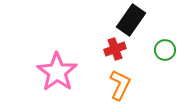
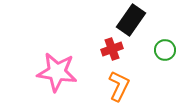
red cross: moved 3 px left
pink star: rotated 27 degrees counterclockwise
orange L-shape: moved 1 px left, 1 px down
